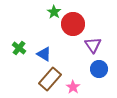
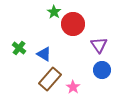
purple triangle: moved 6 px right
blue circle: moved 3 px right, 1 px down
